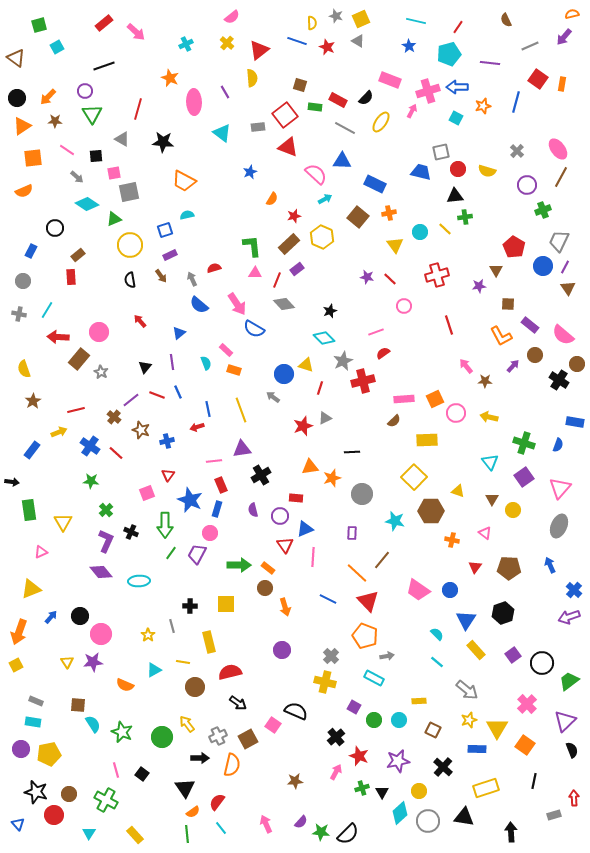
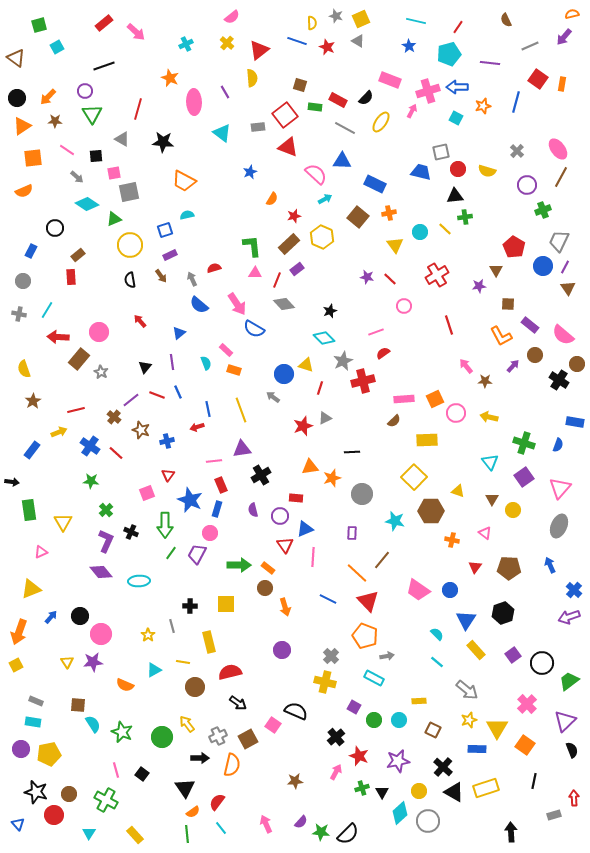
red cross at (437, 275): rotated 15 degrees counterclockwise
black triangle at (464, 817): moved 10 px left, 25 px up; rotated 20 degrees clockwise
